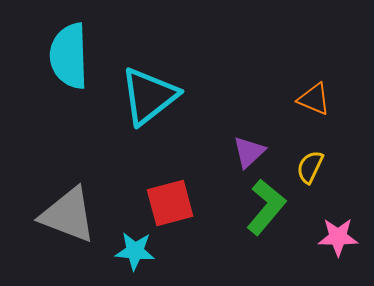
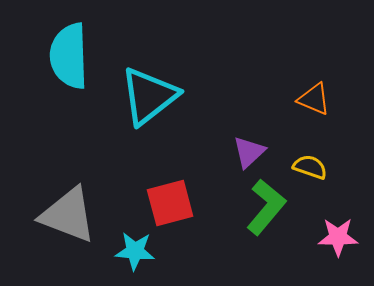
yellow semicircle: rotated 84 degrees clockwise
